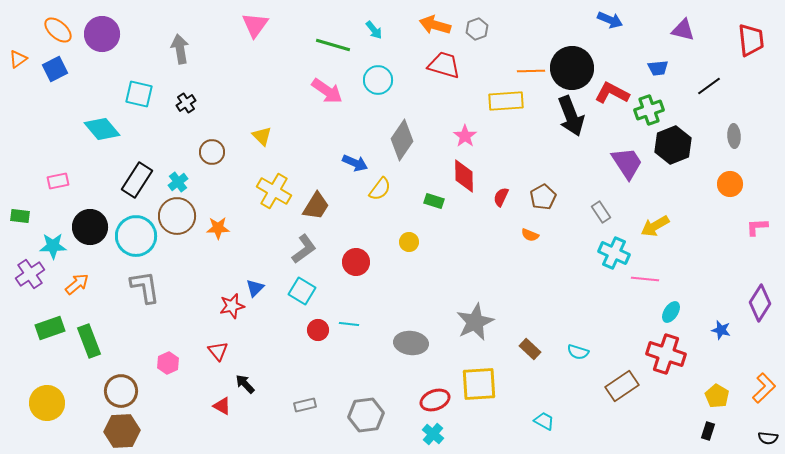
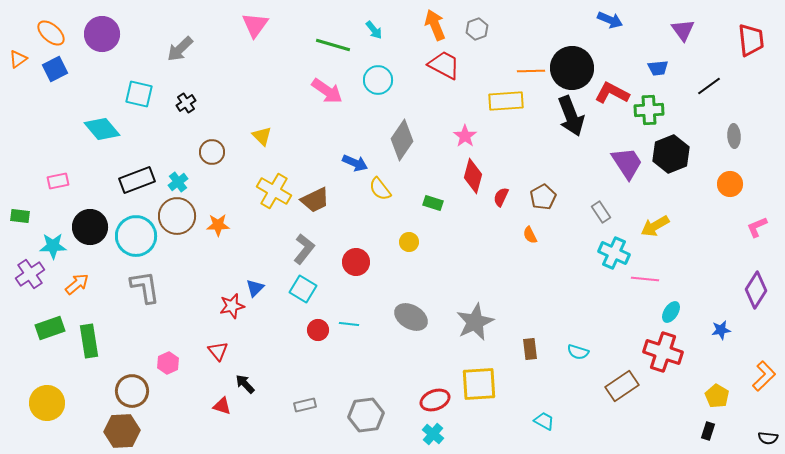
orange arrow at (435, 25): rotated 52 degrees clockwise
orange ellipse at (58, 30): moved 7 px left, 3 px down
purple triangle at (683, 30): rotated 40 degrees clockwise
gray arrow at (180, 49): rotated 124 degrees counterclockwise
red trapezoid at (444, 65): rotated 12 degrees clockwise
green cross at (649, 110): rotated 16 degrees clockwise
black hexagon at (673, 145): moved 2 px left, 9 px down
red diamond at (464, 176): moved 9 px right; rotated 16 degrees clockwise
black rectangle at (137, 180): rotated 36 degrees clockwise
yellow semicircle at (380, 189): rotated 105 degrees clockwise
green rectangle at (434, 201): moved 1 px left, 2 px down
brown trapezoid at (316, 206): moved 1 px left, 6 px up; rotated 32 degrees clockwise
pink L-shape at (757, 227): rotated 20 degrees counterclockwise
orange star at (218, 228): moved 3 px up
orange semicircle at (530, 235): rotated 42 degrees clockwise
gray L-shape at (304, 249): rotated 16 degrees counterclockwise
cyan square at (302, 291): moved 1 px right, 2 px up
purple diamond at (760, 303): moved 4 px left, 13 px up
blue star at (721, 330): rotated 24 degrees counterclockwise
green rectangle at (89, 341): rotated 12 degrees clockwise
gray ellipse at (411, 343): moved 26 px up; rotated 24 degrees clockwise
brown rectangle at (530, 349): rotated 40 degrees clockwise
red cross at (666, 354): moved 3 px left, 2 px up
orange L-shape at (764, 388): moved 12 px up
brown circle at (121, 391): moved 11 px right
red triangle at (222, 406): rotated 12 degrees counterclockwise
